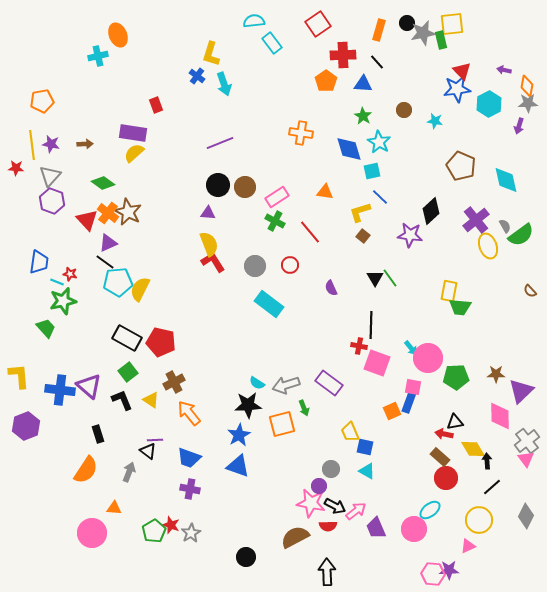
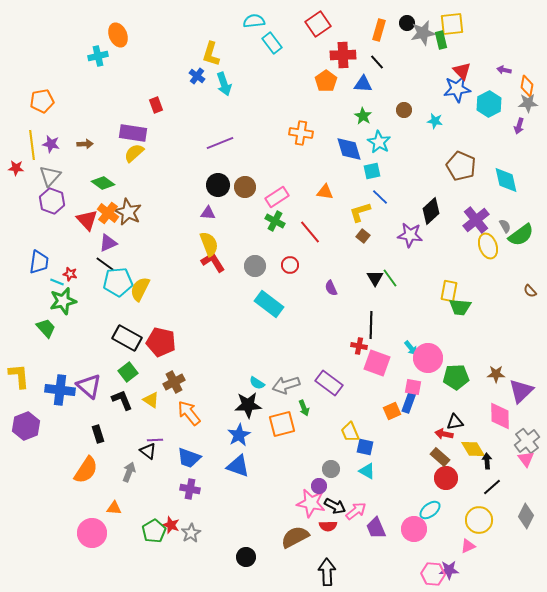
black line at (105, 262): moved 2 px down
